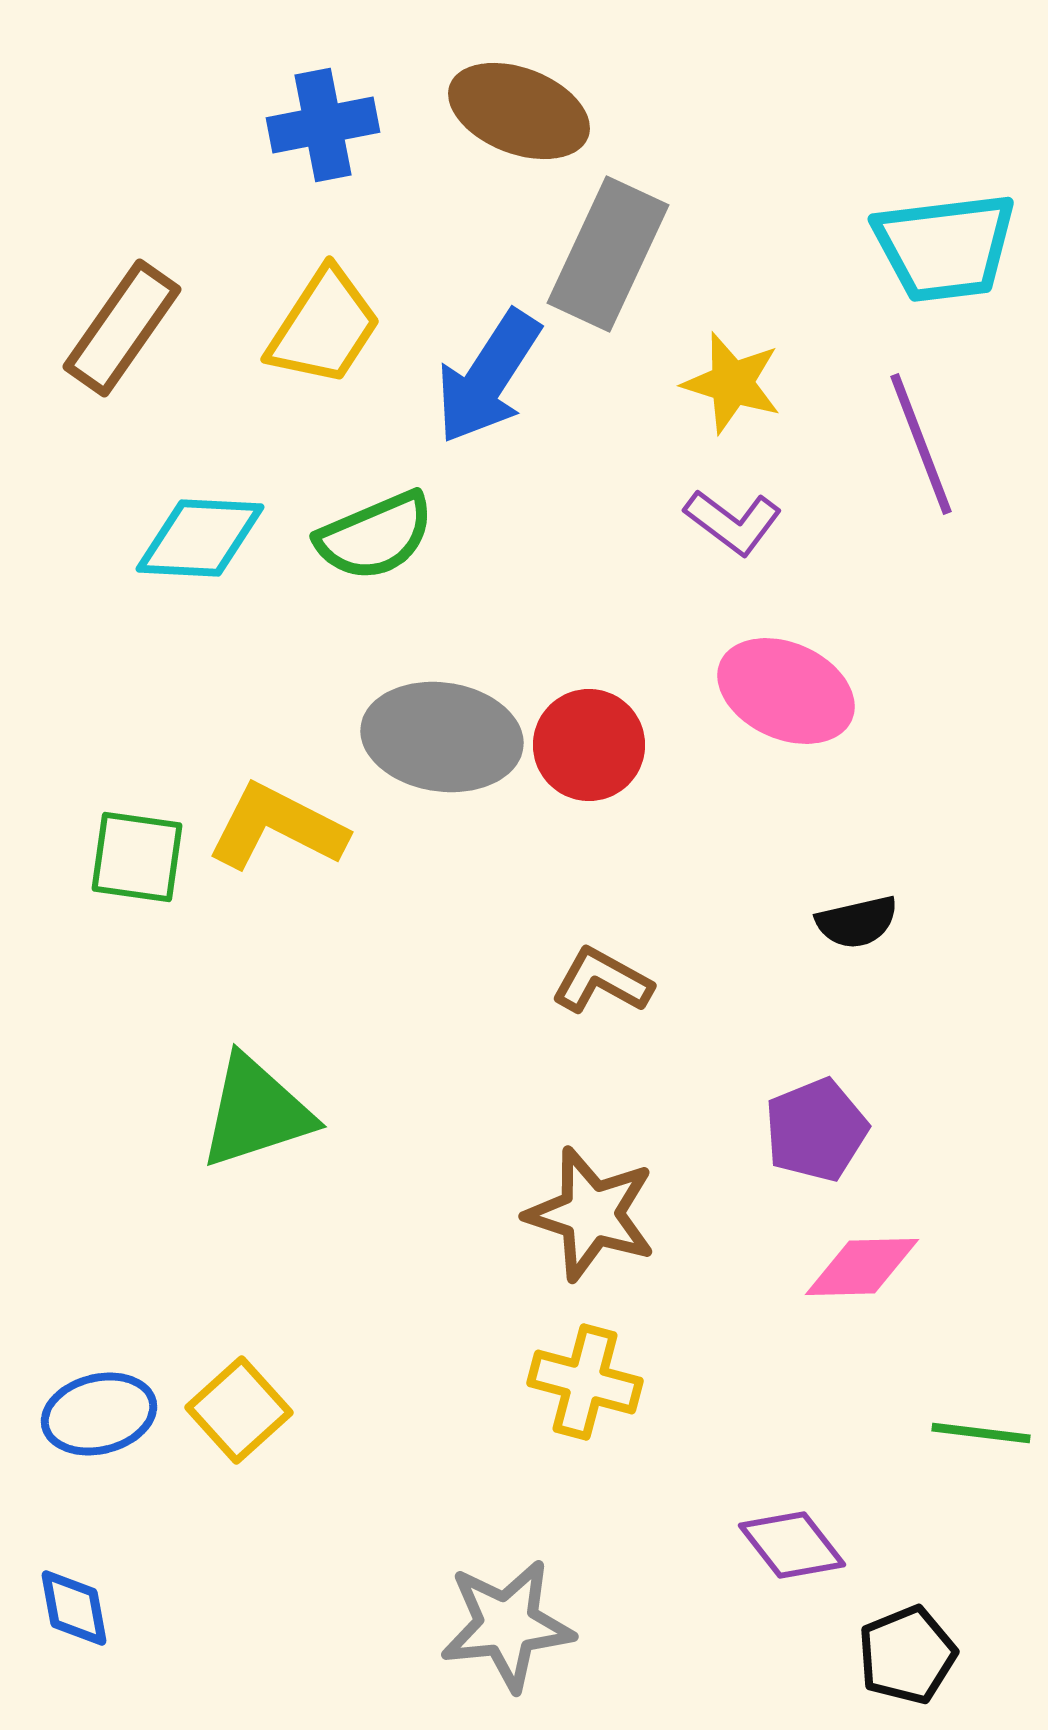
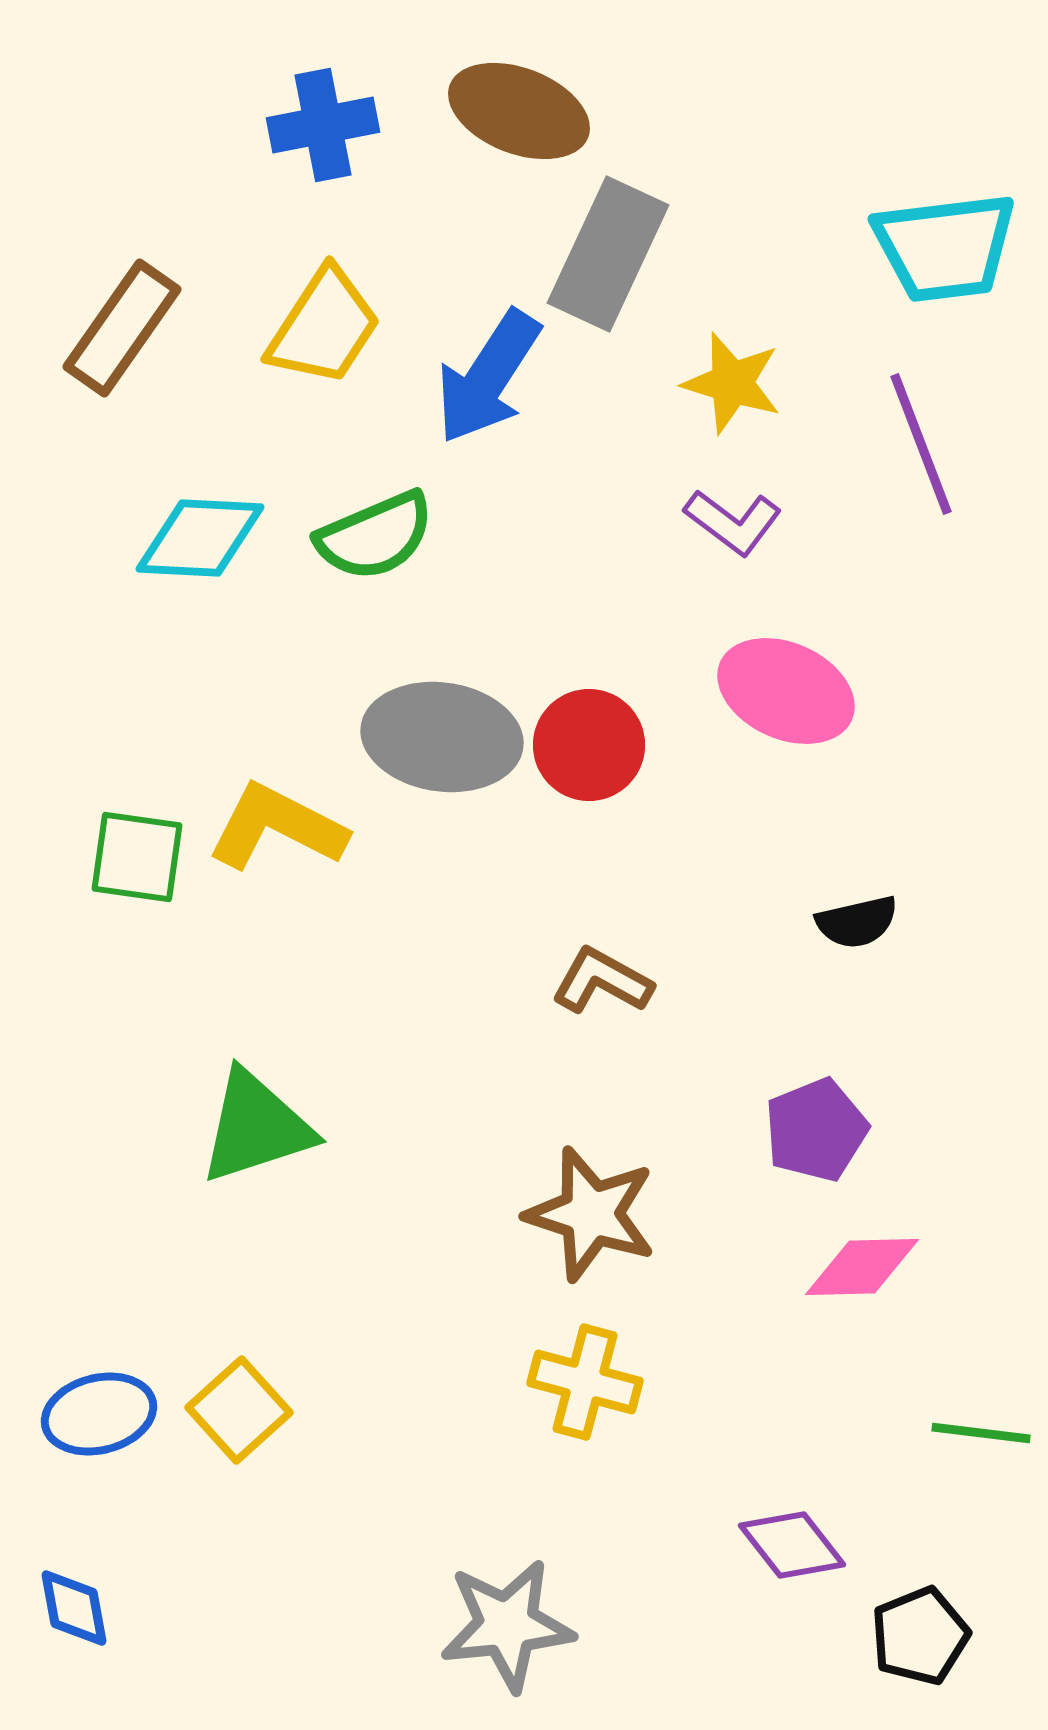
green triangle: moved 15 px down
black pentagon: moved 13 px right, 19 px up
